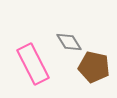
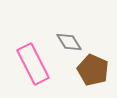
brown pentagon: moved 1 px left, 3 px down; rotated 12 degrees clockwise
